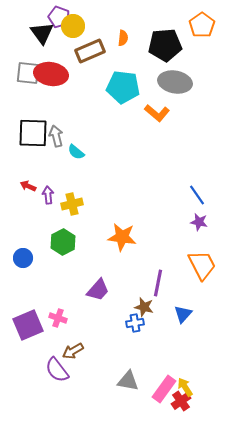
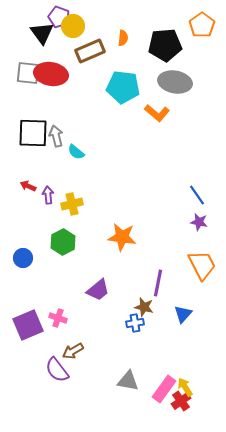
purple trapezoid: rotated 10 degrees clockwise
